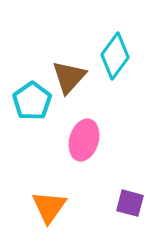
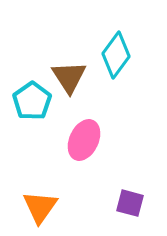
cyan diamond: moved 1 px right, 1 px up
brown triangle: rotated 15 degrees counterclockwise
pink ellipse: rotated 9 degrees clockwise
orange triangle: moved 9 px left
